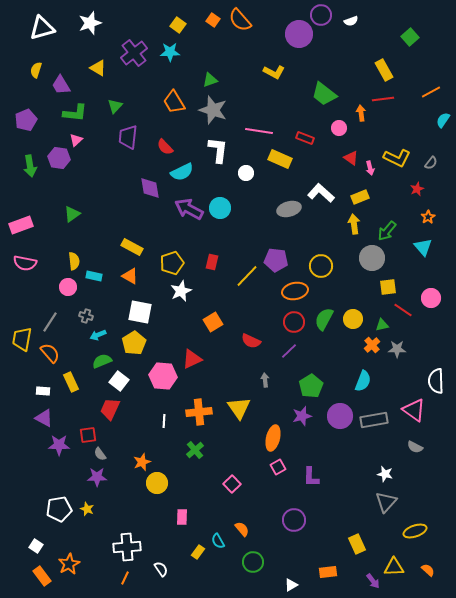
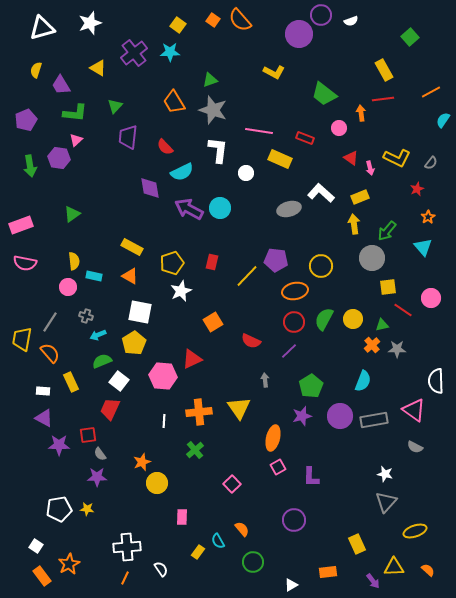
yellow star at (87, 509): rotated 16 degrees counterclockwise
